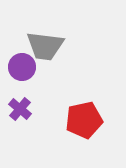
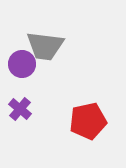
purple circle: moved 3 px up
red pentagon: moved 4 px right, 1 px down
